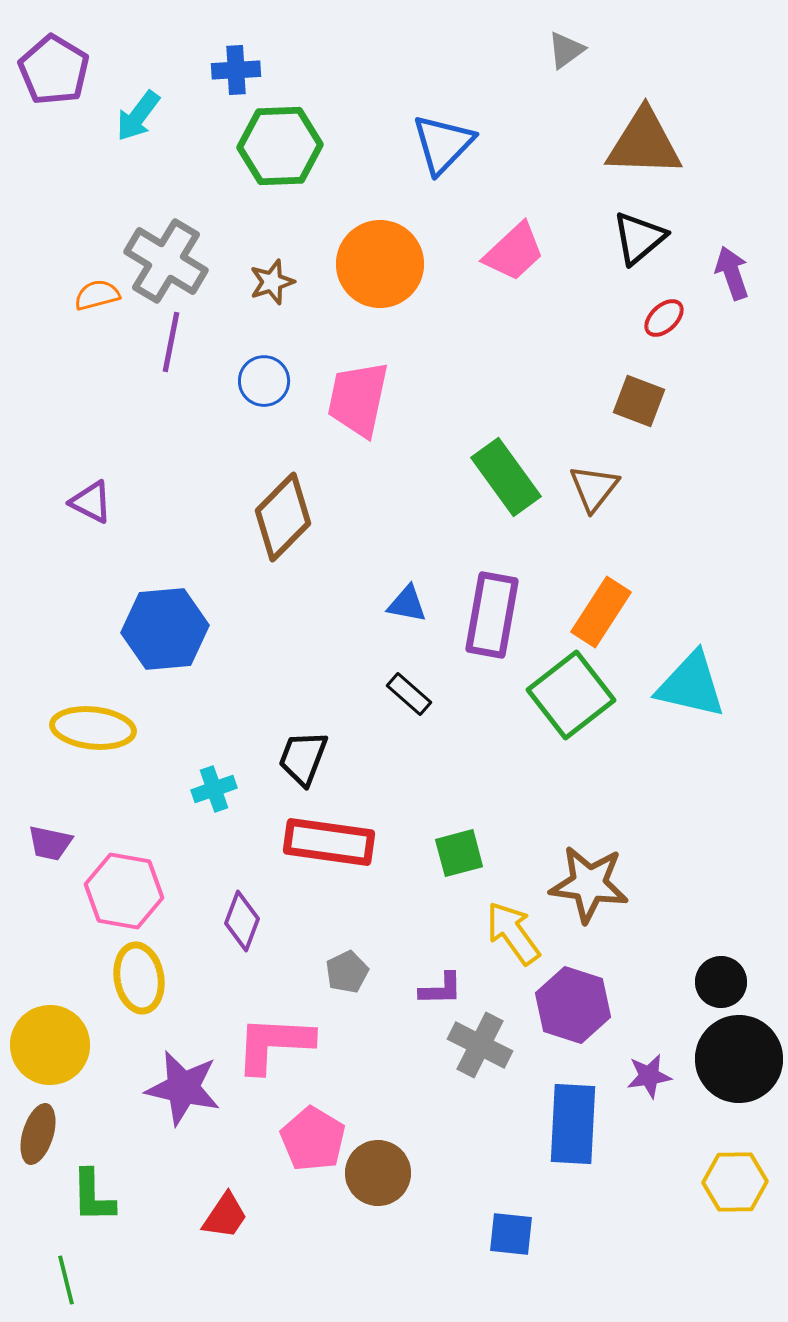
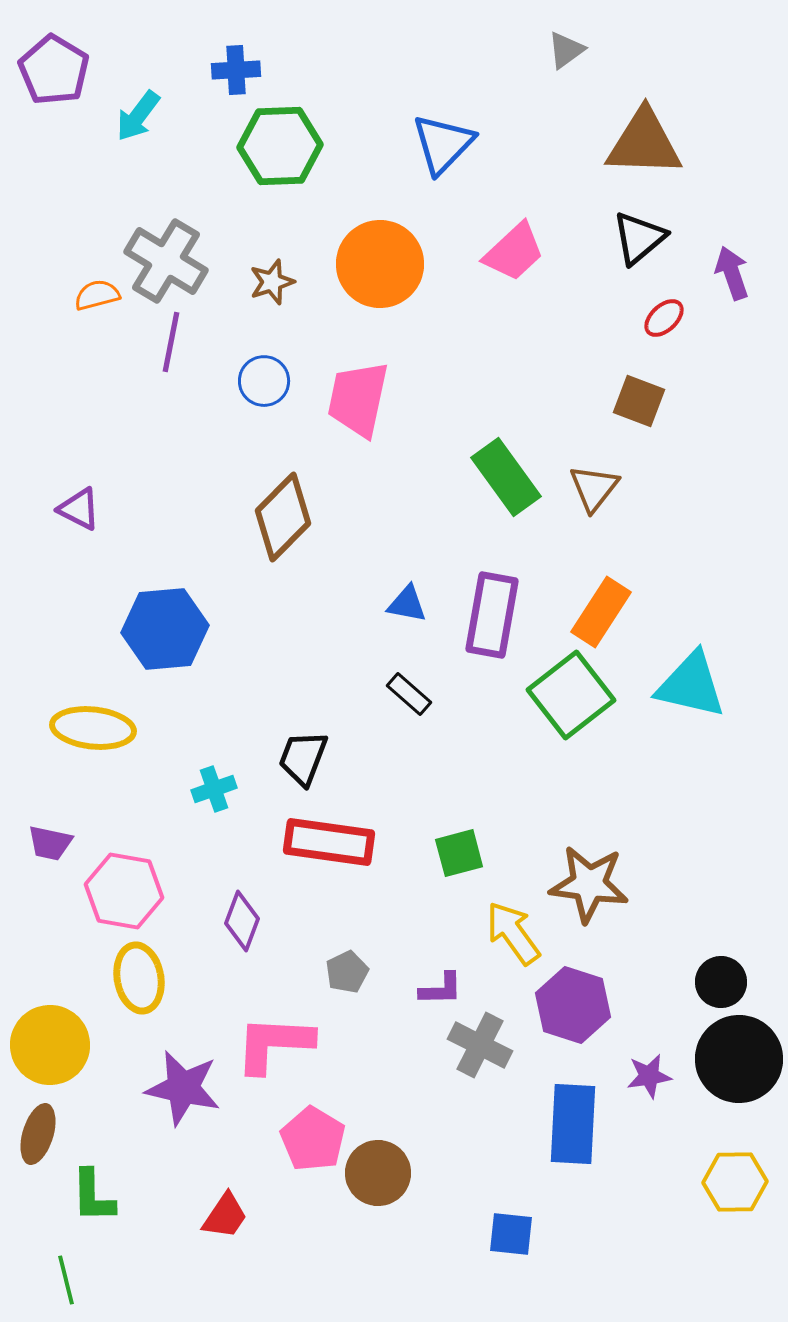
purple triangle at (91, 502): moved 12 px left, 7 px down
